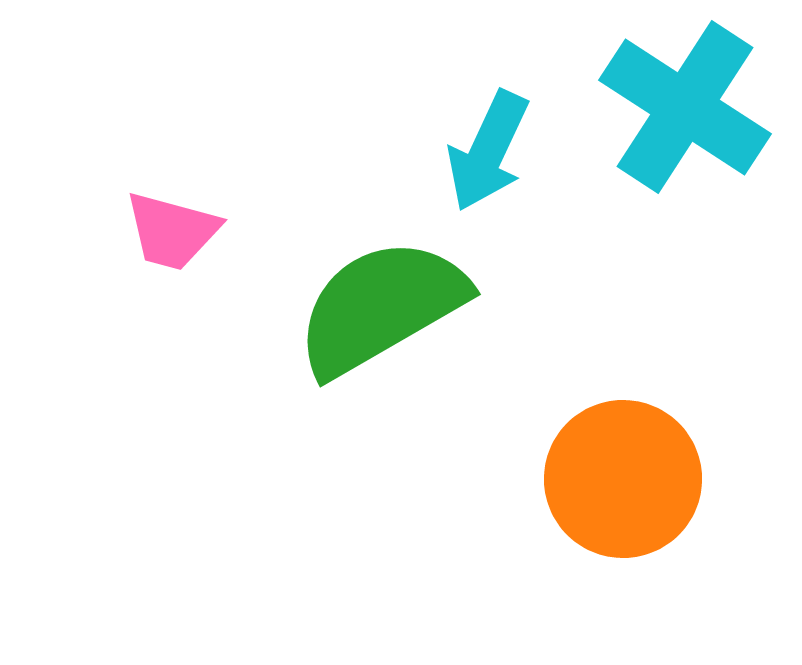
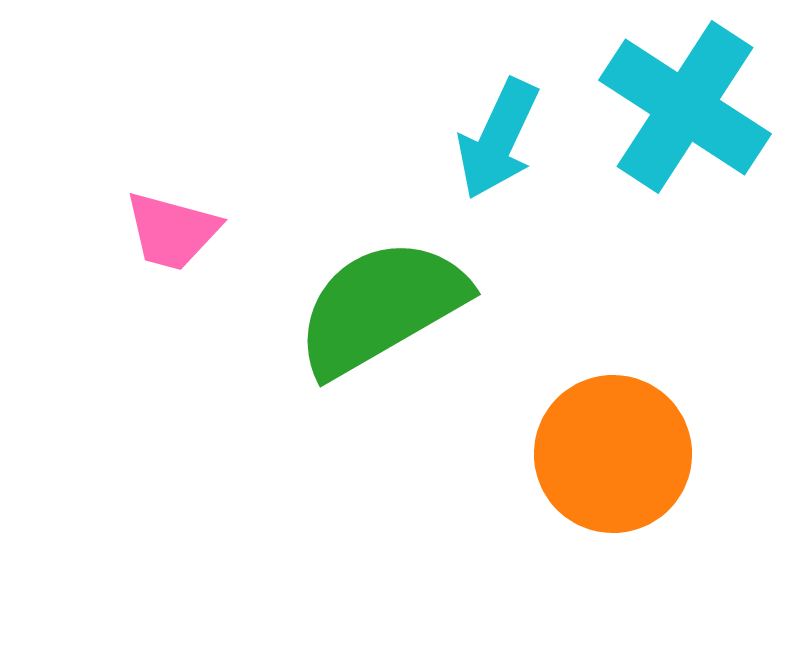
cyan arrow: moved 10 px right, 12 px up
orange circle: moved 10 px left, 25 px up
